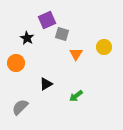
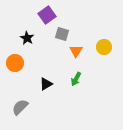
purple square: moved 5 px up; rotated 12 degrees counterclockwise
orange triangle: moved 3 px up
orange circle: moved 1 px left
green arrow: moved 17 px up; rotated 24 degrees counterclockwise
